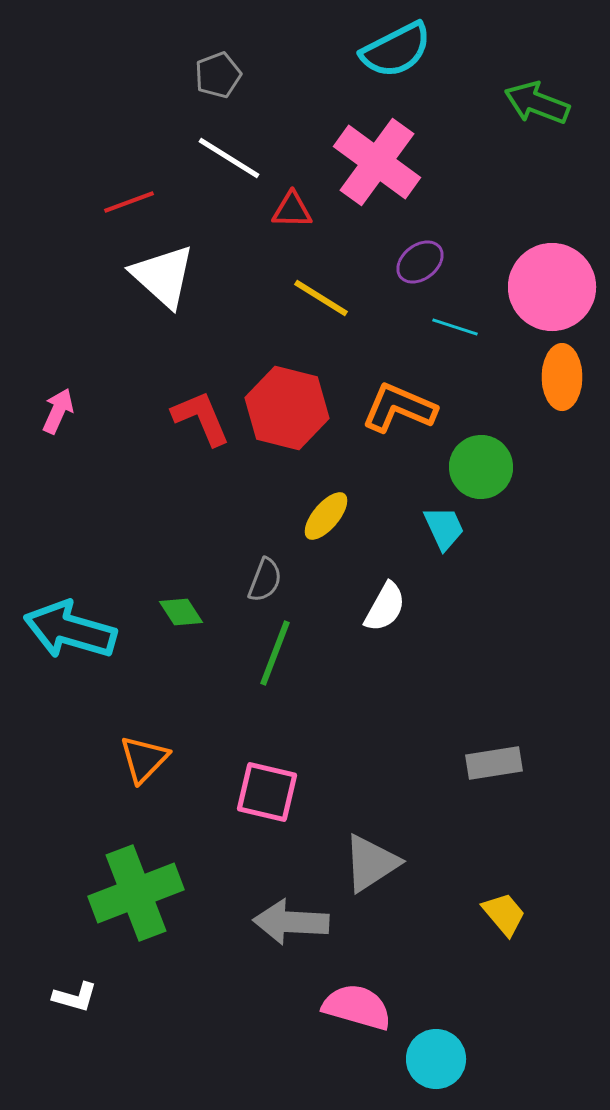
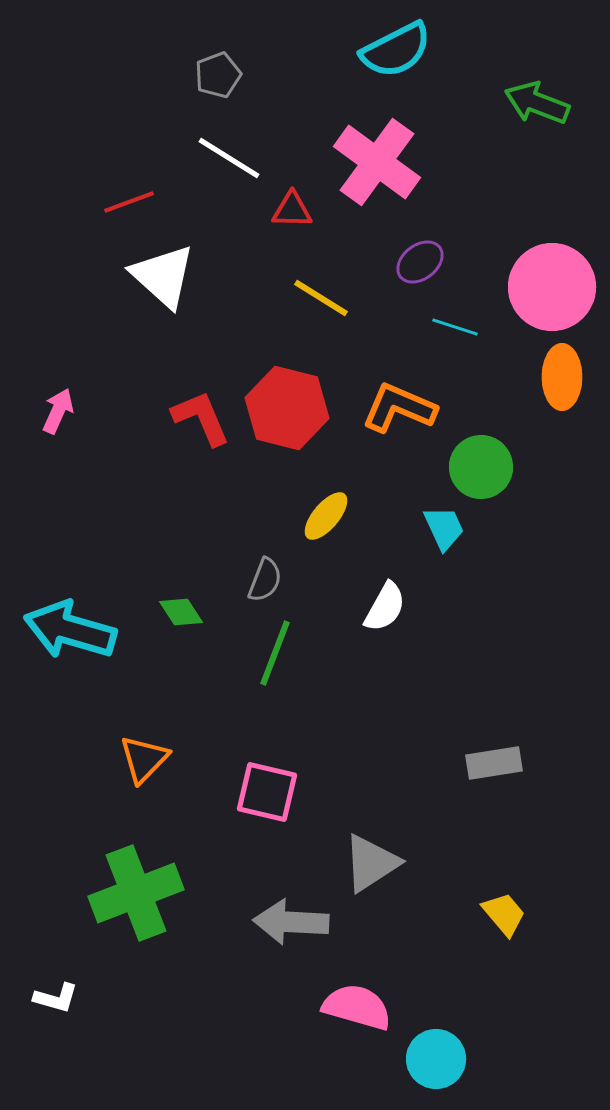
white L-shape: moved 19 px left, 1 px down
